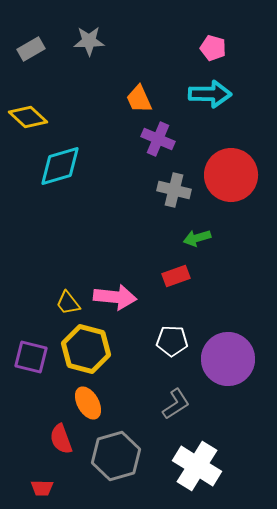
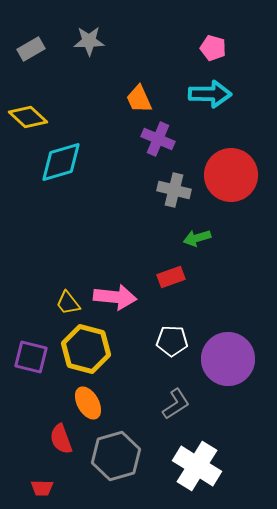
cyan diamond: moved 1 px right, 4 px up
red rectangle: moved 5 px left, 1 px down
